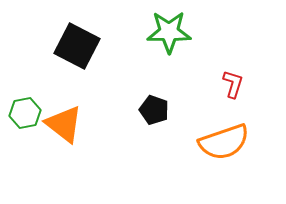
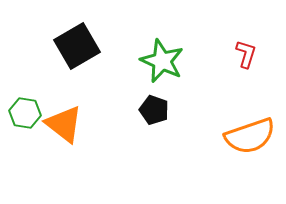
green star: moved 7 px left, 29 px down; rotated 24 degrees clockwise
black square: rotated 33 degrees clockwise
red L-shape: moved 13 px right, 30 px up
green hexagon: rotated 20 degrees clockwise
orange semicircle: moved 26 px right, 6 px up
